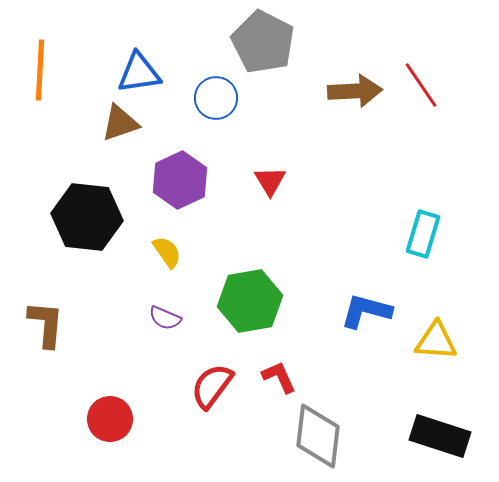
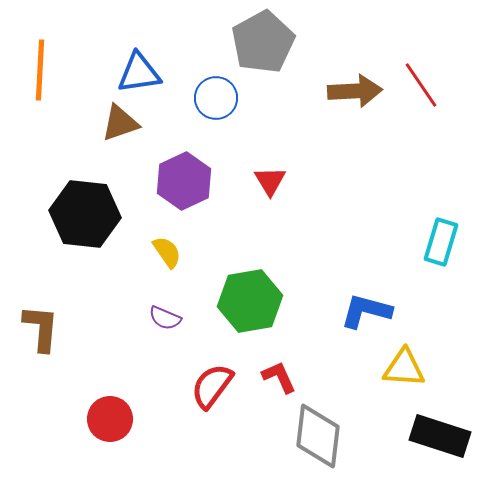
gray pentagon: rotated 16 degrees clockwise
purple hexagon: moved 4 px right, 1 px down
black hexagon: moved 2 px left, 3 px up
cyan rectangle: moved 18 px right, 8 px down
brown L-shape: moved 5 px left, 4 px down
yellow triangle: moved 32 px left, 27 px down
